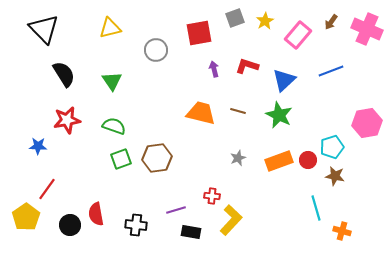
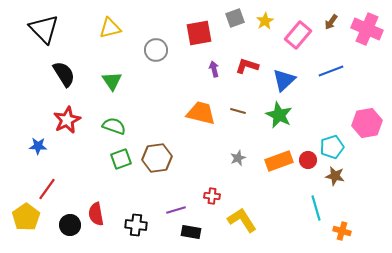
red star: rotated 16 degrees counterclockwise
yellow L-shape: moved 11 px right; rotated 76 degrees counterclockwise
